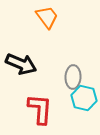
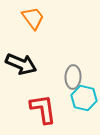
orange trapezoid: moved 14 px left, 1 px down
red L-shape: moved 3 px right; rotated 12 degrees counterclockwise
